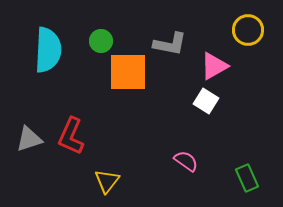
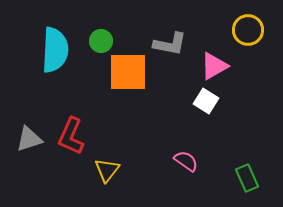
cyan semicircle: moved 7 px right
yellow triangle: moved 11 px up
